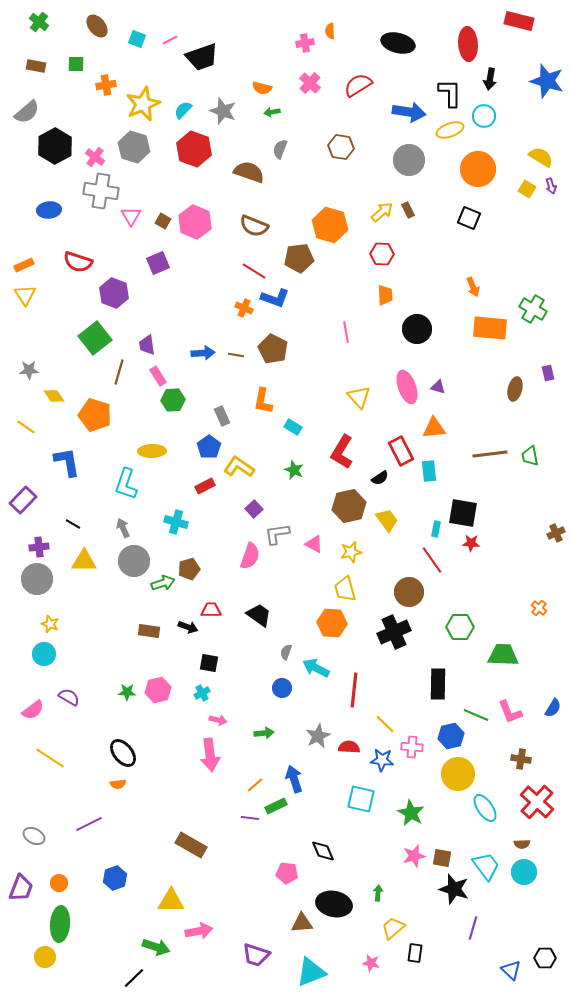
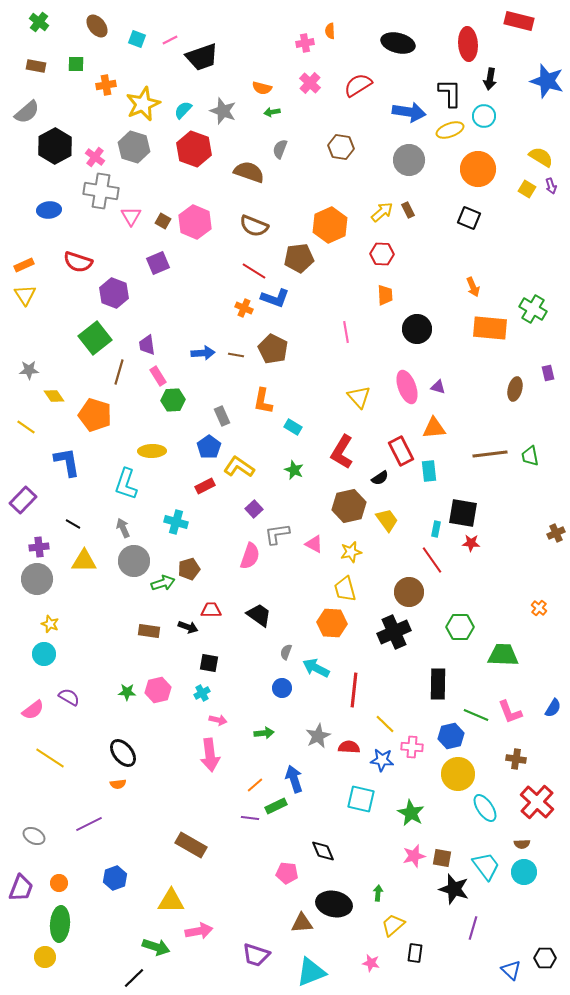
orange hexagon at (330, 225): rotated 20 degrees clockwise
brown cross at (521, 759): moved 5 px left
yellow trapezoid at (393, 928): moved 3 px up
